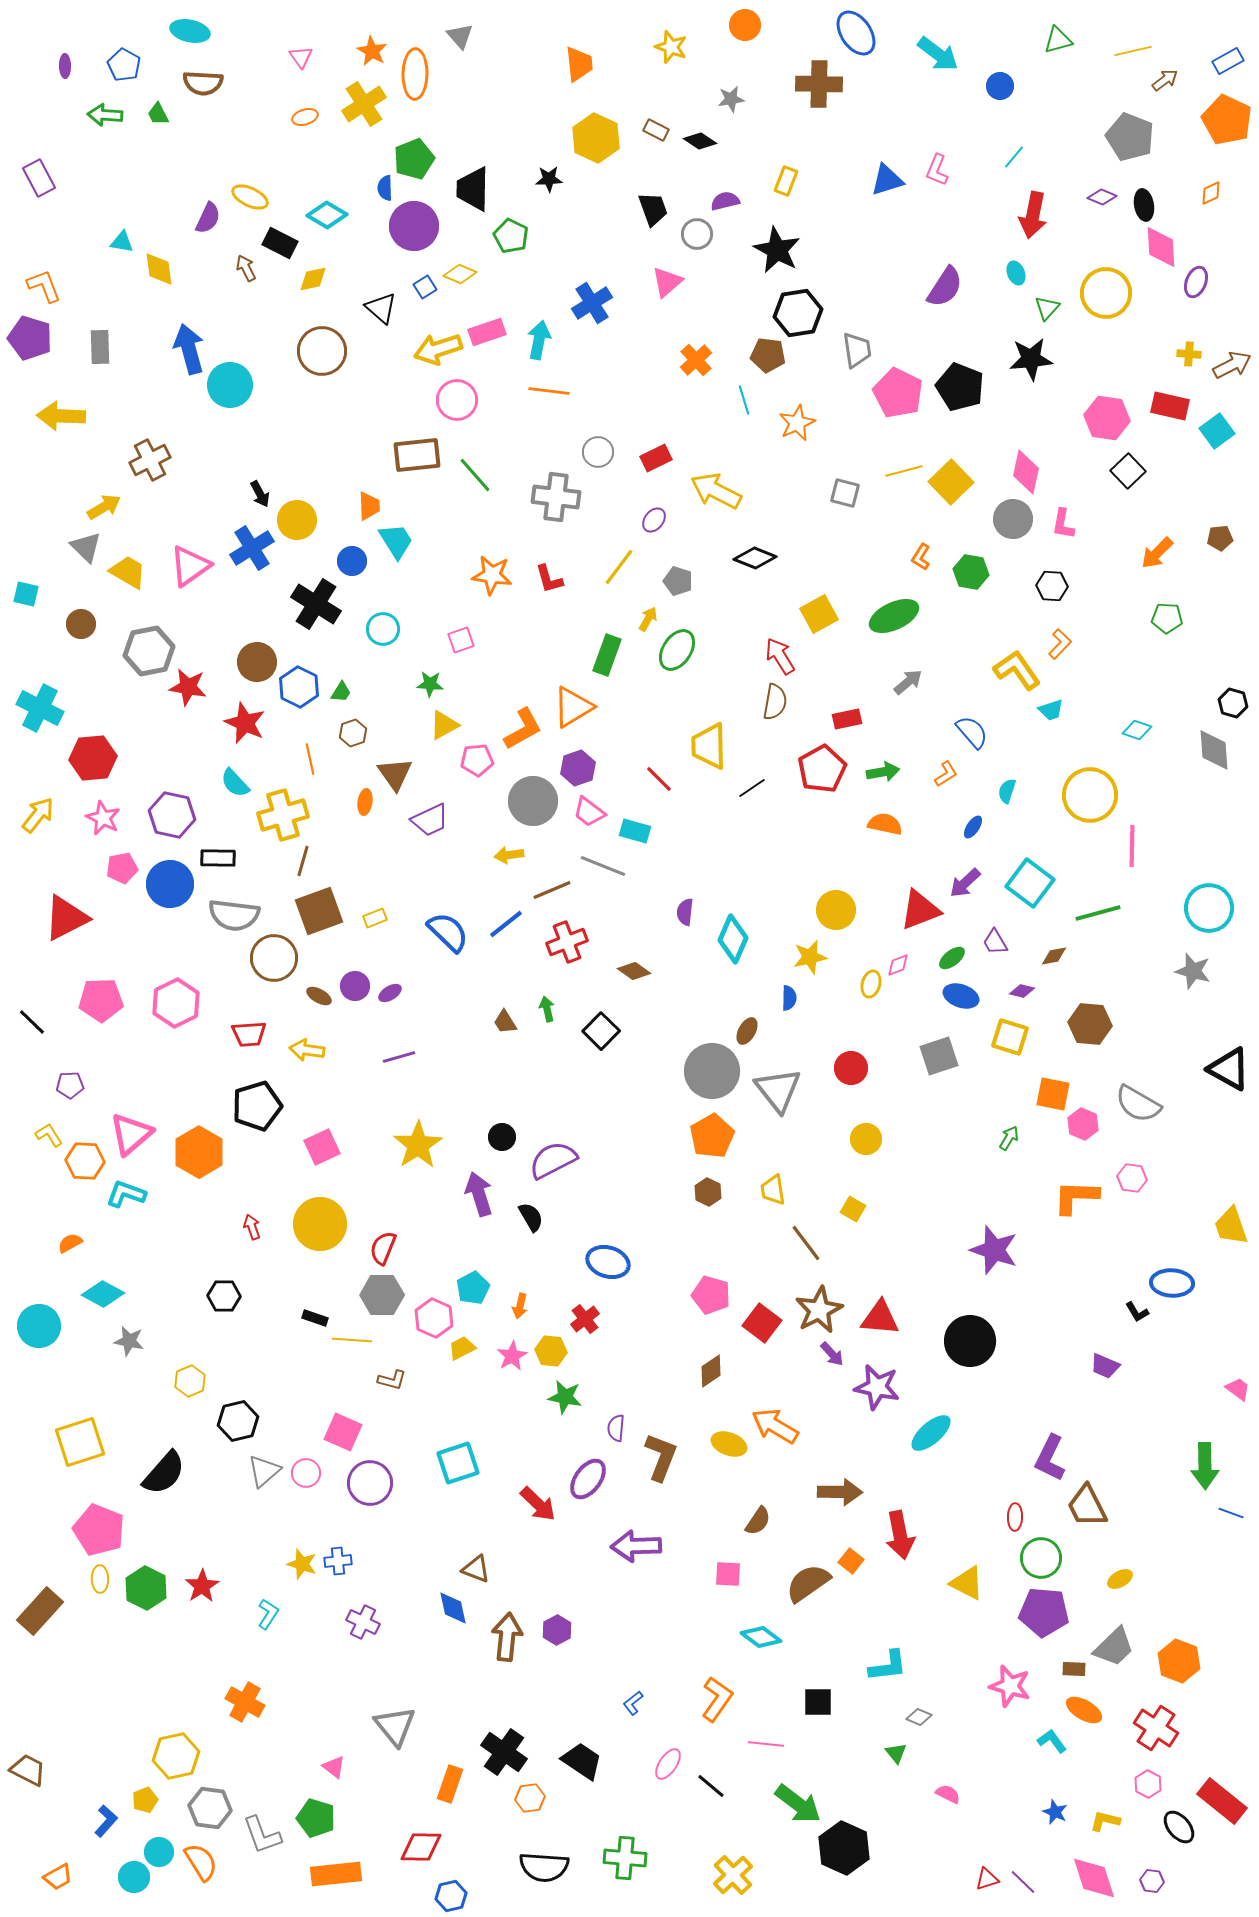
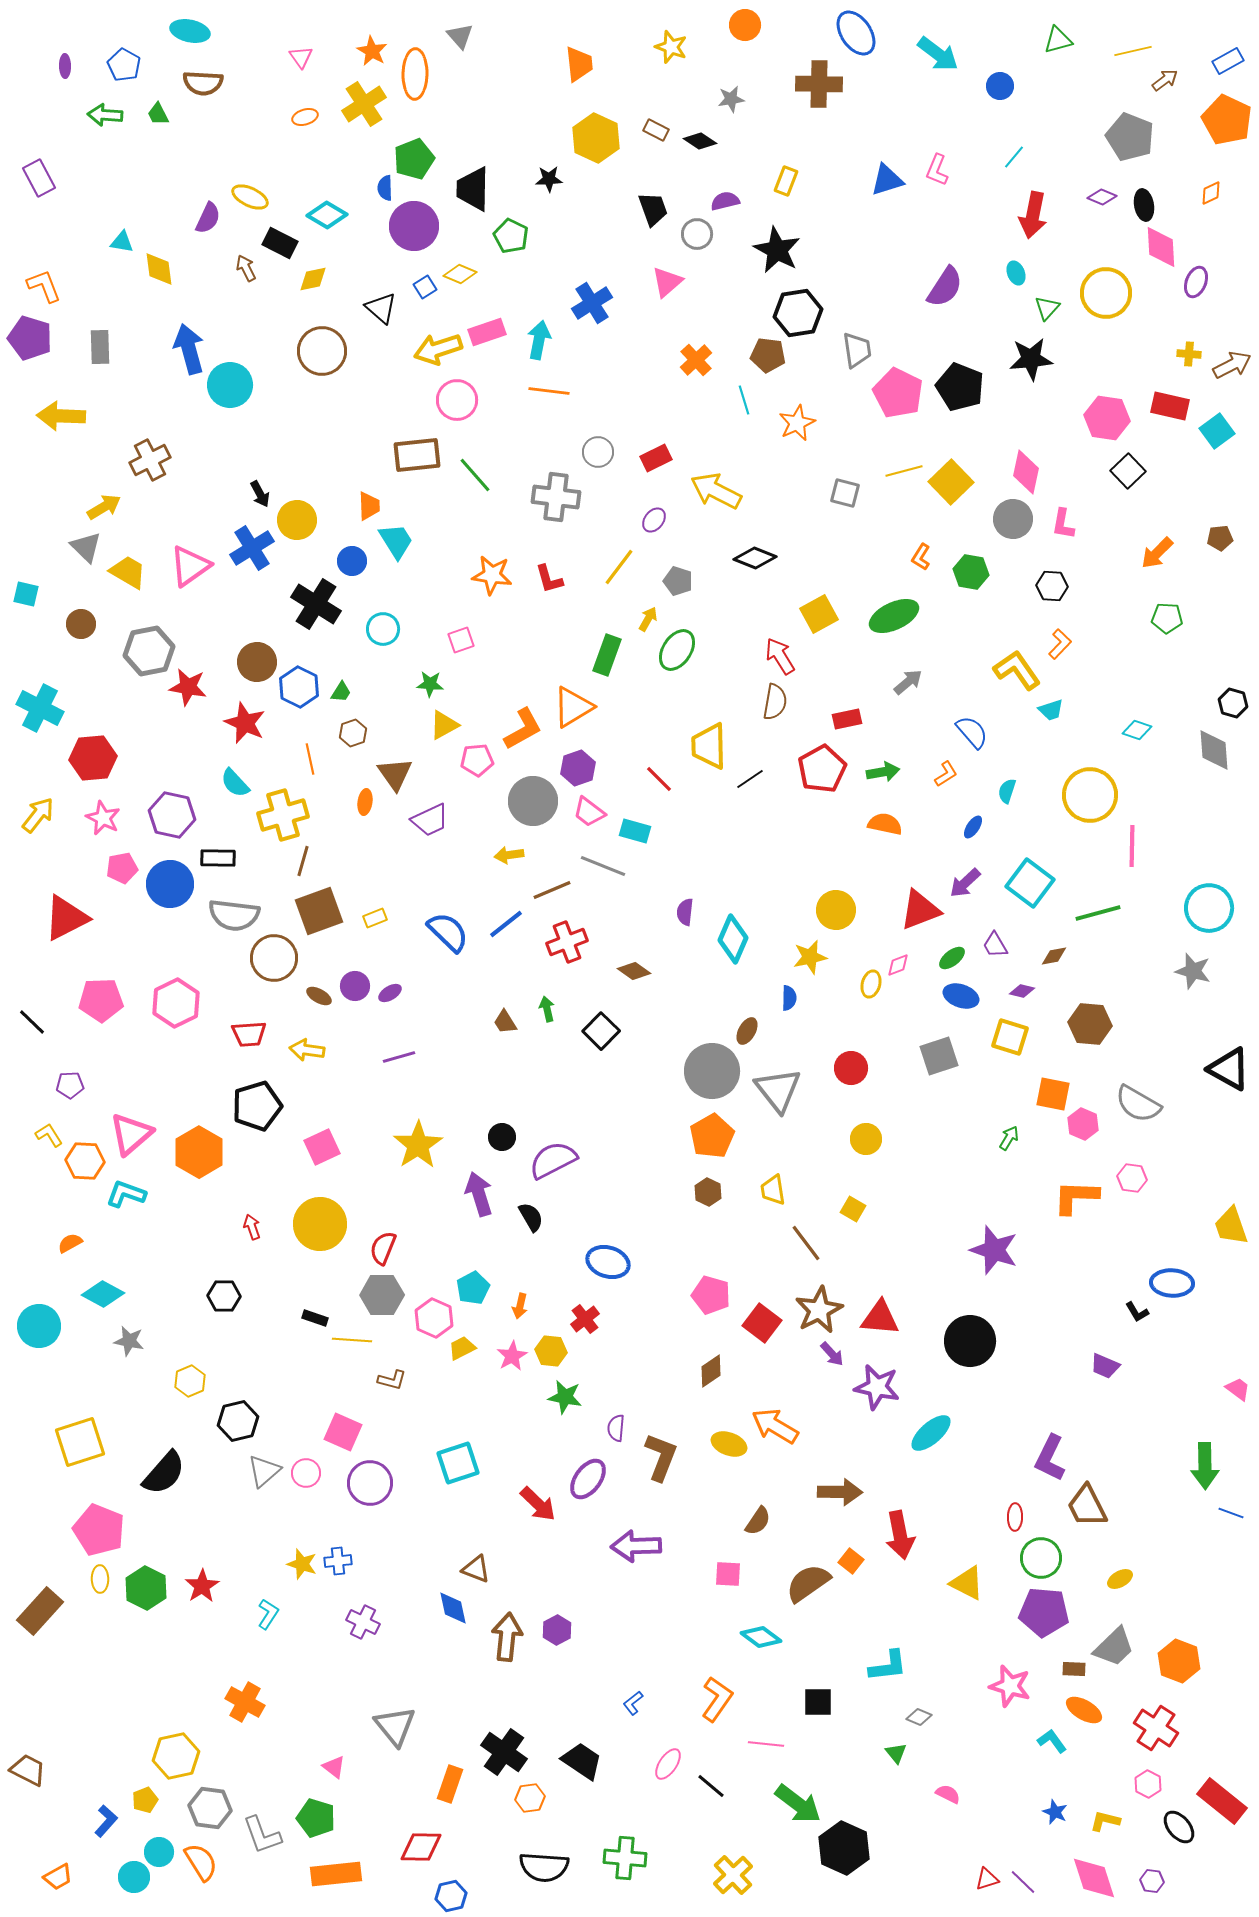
black line at (752, 788): moved 2 px left, 9 px up
purple trapezoid at (995, 942): moved 3 px down
